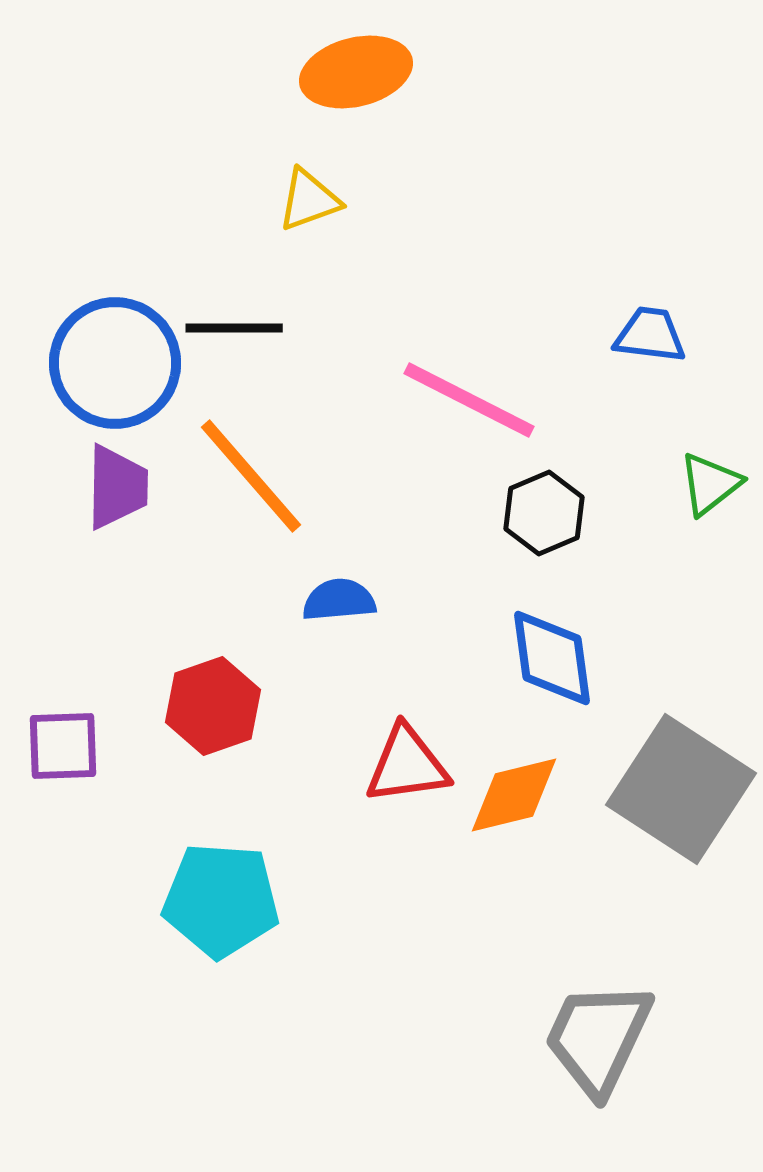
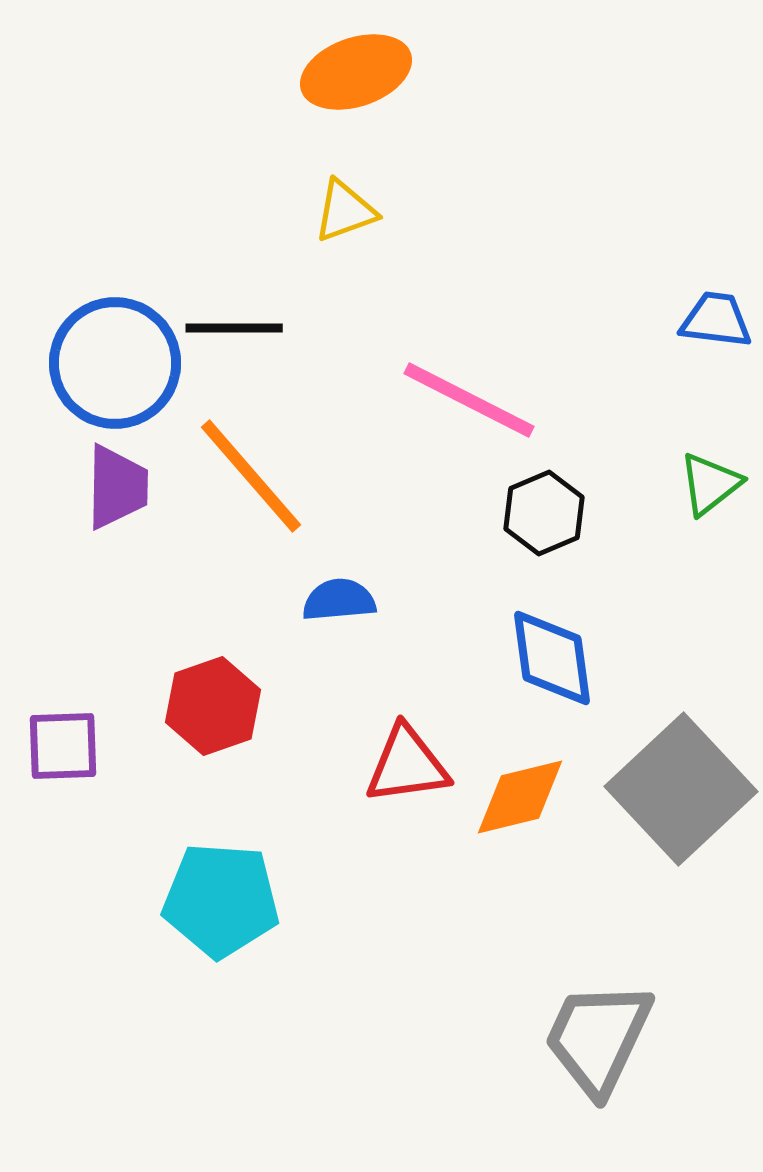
orange ellipse: rotated 5 degrees counterclockwise
yellow triangle: moved 36 px right, 11 px down
blue trapezoid: moved 66 px right, 15 px up
gray square: rotated 14 degrees clockwise
orange diamond: moved 6 px right, 2 px down
